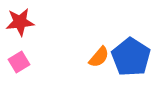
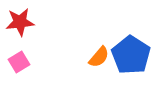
blue pentagon: moved 2 px up
